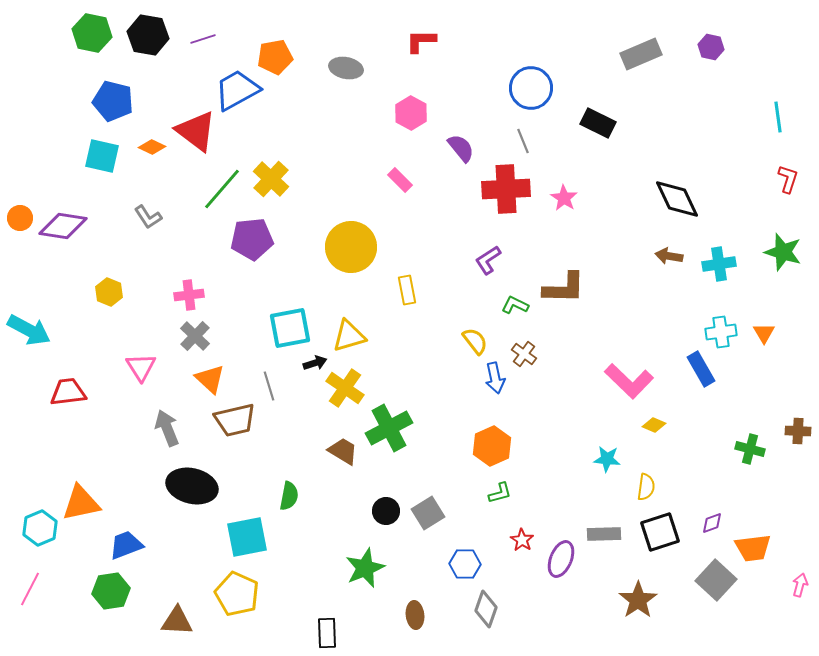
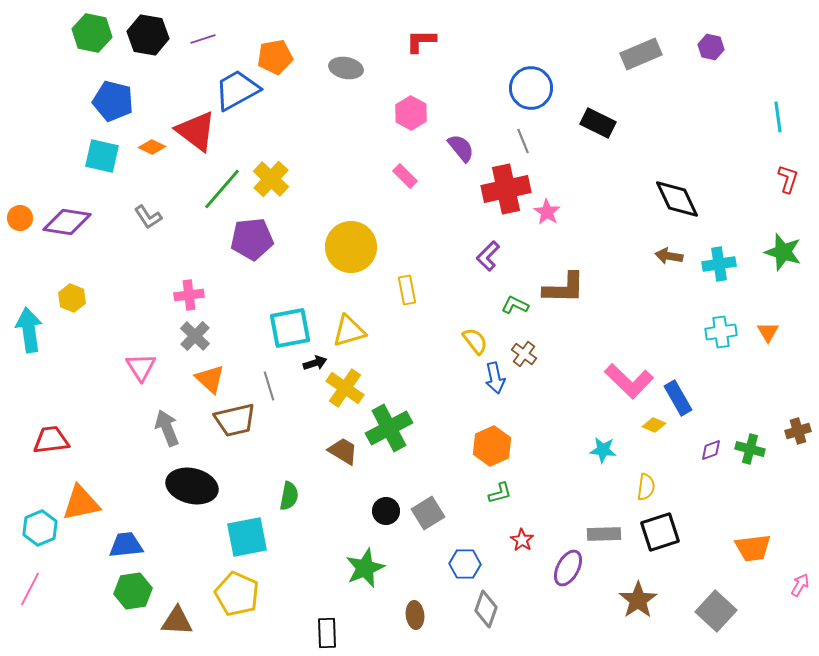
pink rectangle at (400, 180): moved 5 px right, 4 px up
red cross at (506, 189): rotated 9 degrees counterclockwise
pink star at (564, 198): moved 17 px left, 14 px down
purple diamond at (63, 226): moved 4 px right, 4 px up
purple L-shape at (488, 260): moved 4 px up; rotated 12 degrees counterclockwise
yellow hexagon at (109, 292): moved 37 px left, 6 px down
cyan arrow at (29, 330): rotated 126 degrees counterclockwise
orange triangle at (764, 333): moved 4 px right, 1 px up
yellow triangle at (349, 336): moved 5 px up
blue rectangle at (701, 369): moved 23 px left, 29 px down
red trapezoid at (68, 392): moved 17 px left, 48 px down
brown cross at (798, 431): rotated 20 degrees counterclockwise
cyan star at (607, 459): moved 4 px left, 9 px up
purple diamond at (712, 523): moved 1 px left, 73 px up
blue trapezoid at (126, 545): rotated 15 degrees clockwise
purple ellipse at (561, 559): moved 7 px right, 9 px down; rotated 6 degrees clockwise
gray square at (716, 580): moved 31 px down
pink arrow at (800, 585): rotated 15 degrees clockwise
green hexagon at (111, 591): moved 22 px right
